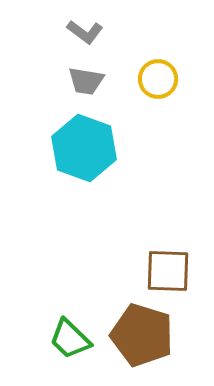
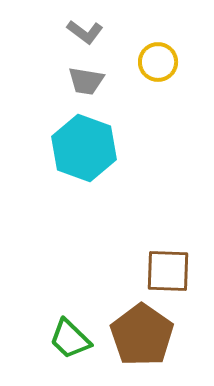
yellow circle: moved 17 px up
brown pentagon: rotated 18 degrees clockwise
